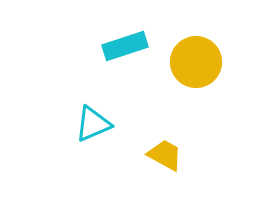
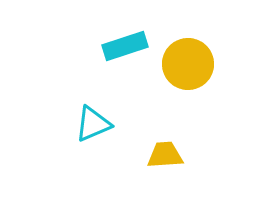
yellow circle: moved 8 px left, 2 px down
yellow trapezoid: rotated 33 degrees counterclockwise
